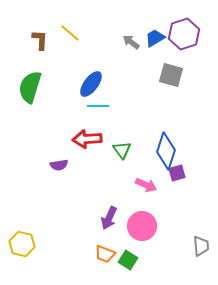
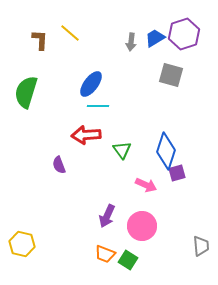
gray arrow: rotated 120 degrees counterclockwise
green semicircle: moved 4 px left, 5 px down
red arrow: moved 1 px left, 4 px up
purple semicircle: rotated 78 degrees clockwise
purple arrow: moved 2 px left, 2 px up
